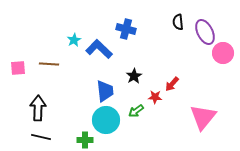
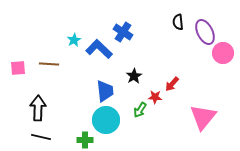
blue cross: moved 3 px left, 3 px down; rotated 18 degrees clockwise
green arrow: moved 4 px right, 1 px up; rotated 21 degrees counterclockwise
